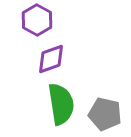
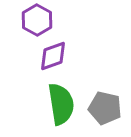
purple diamond: moved 2 px right, 3 px up
gray pentagon: moved 6 px up
